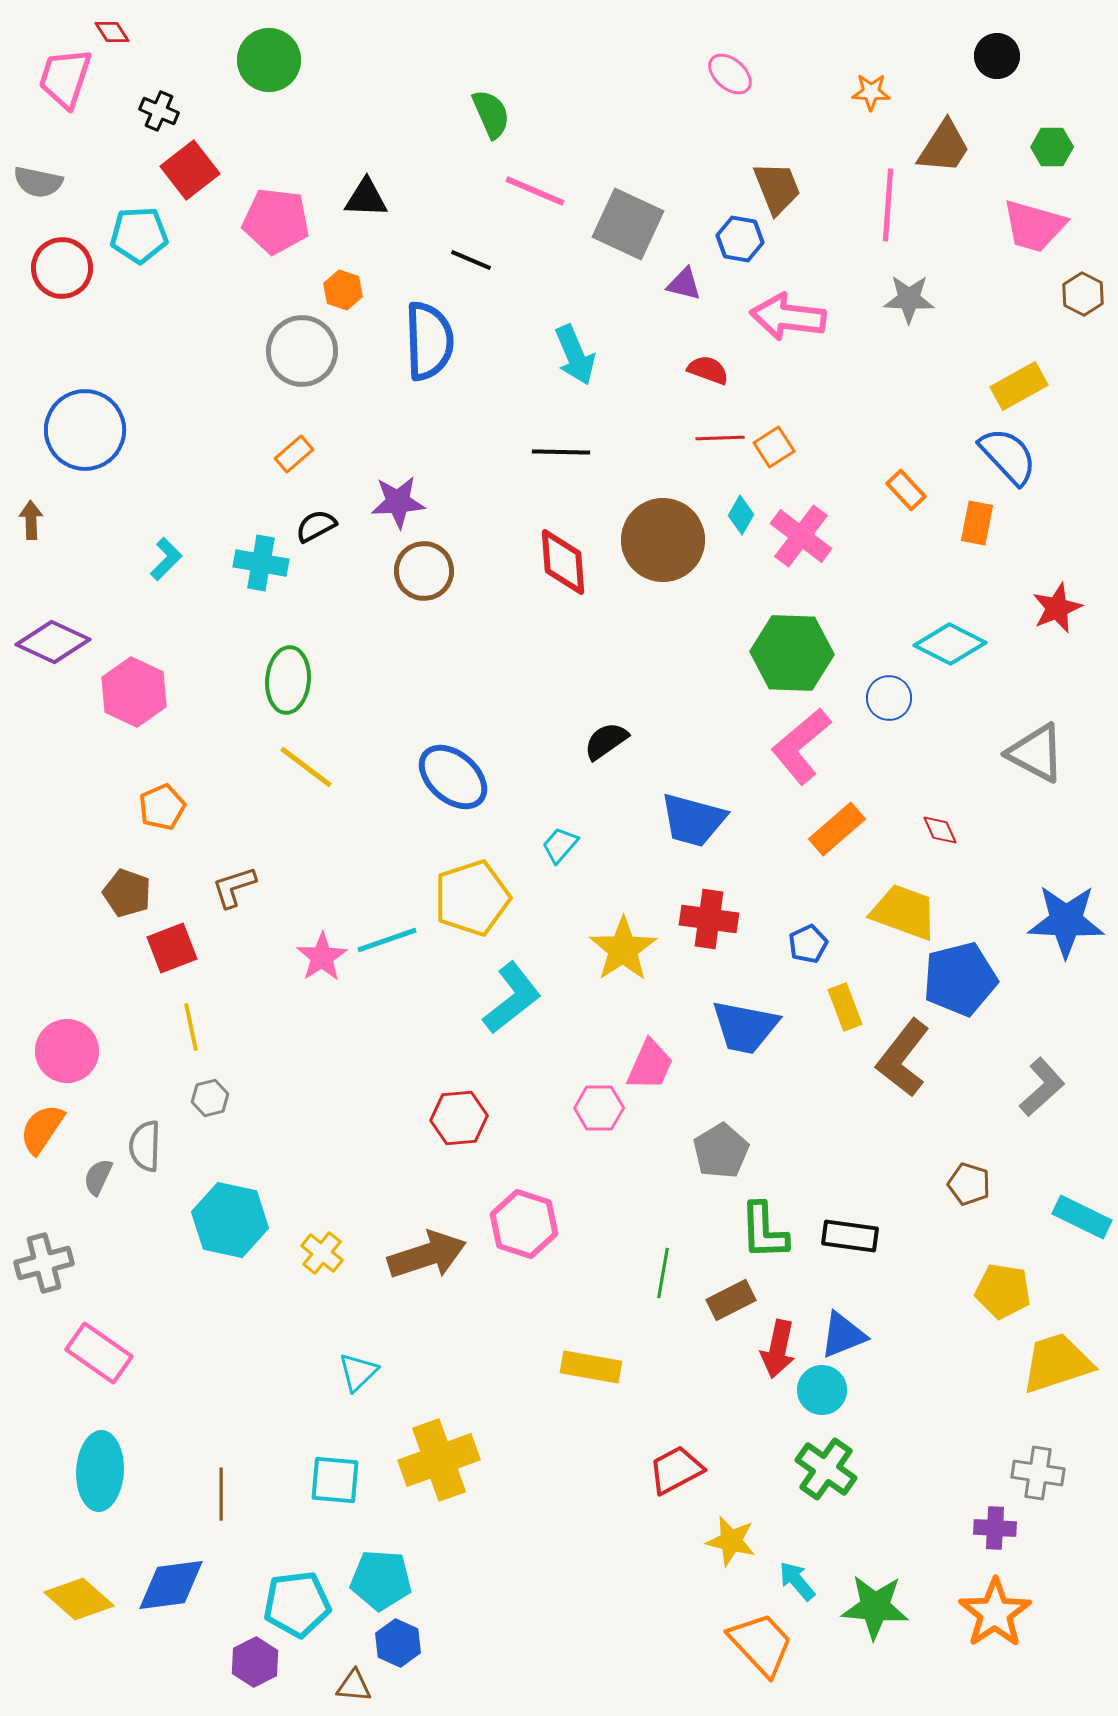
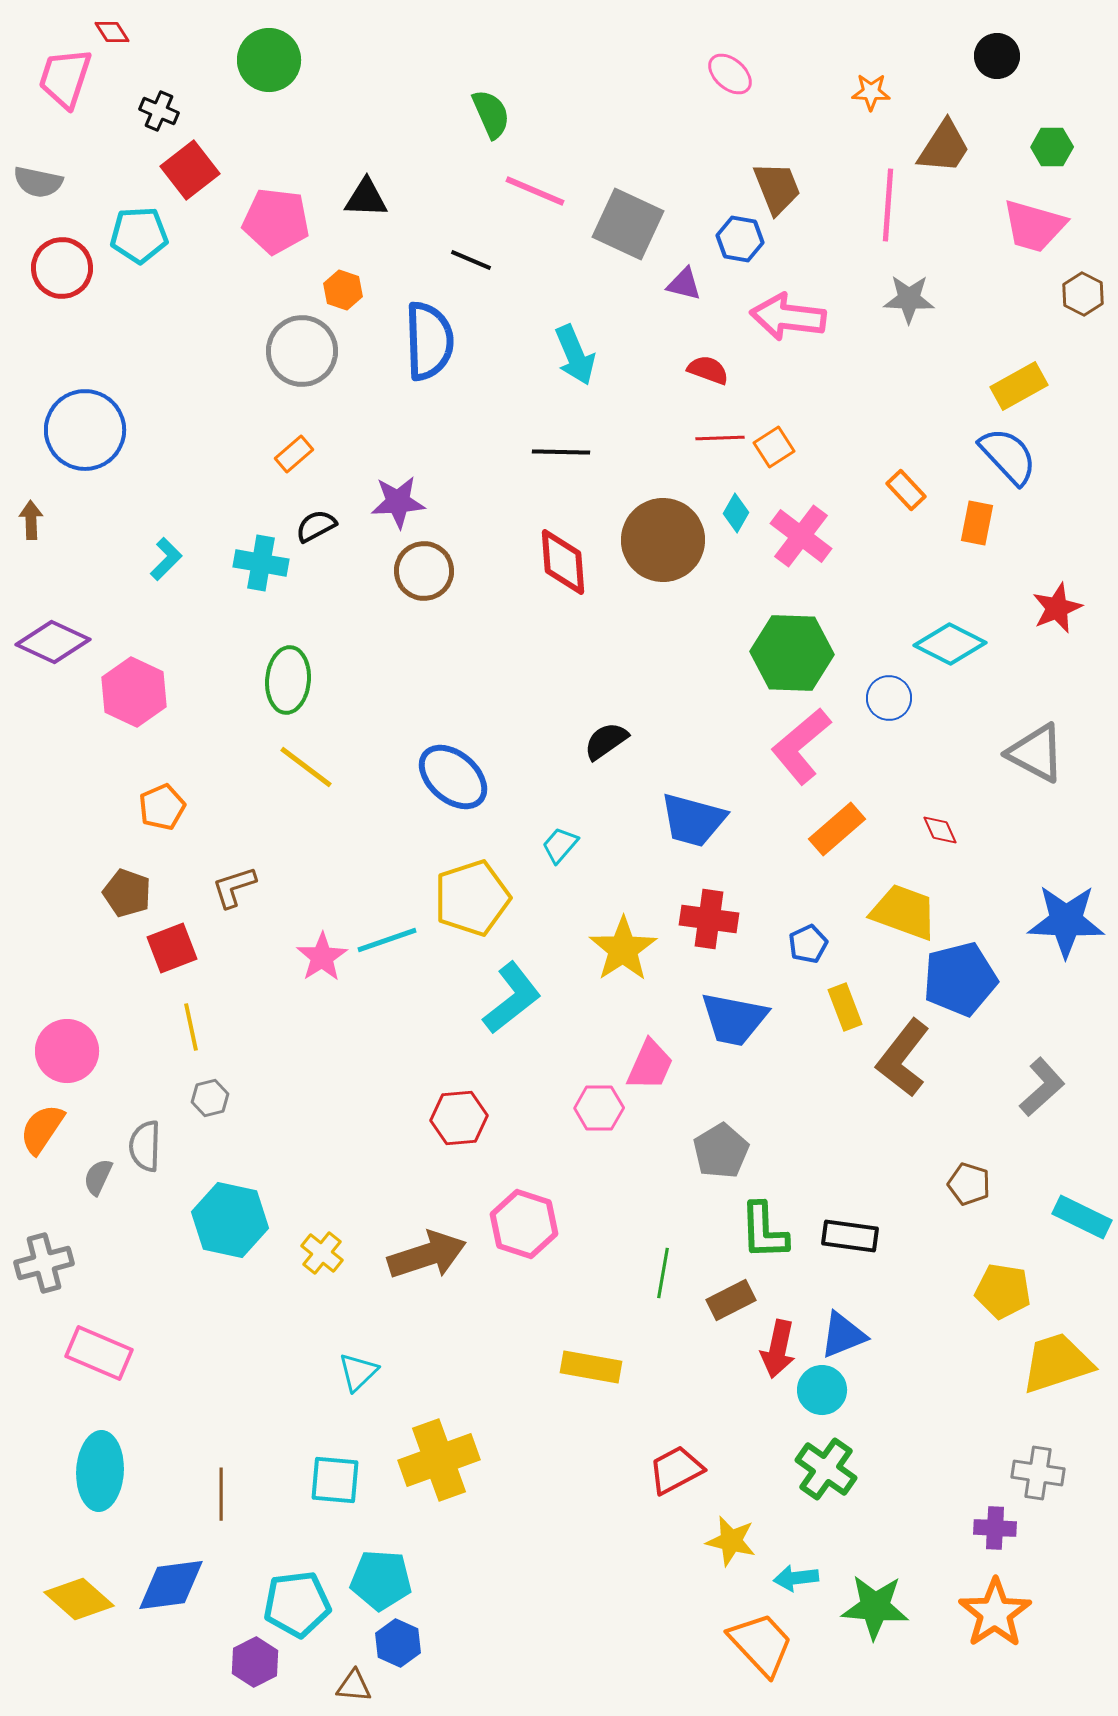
cyan diamond at (741, 515): moved 5 px left, 2 px up
blue trapezoid at (745, 1027): moved 11 px left, 8 px up
pink rectangle at (99, 1353): rotated 12 degrees counterclockwise
cyan arrow at (797, 1581): moved 1 px left, 3 px up; rotated 57 degrees counterclockwise
